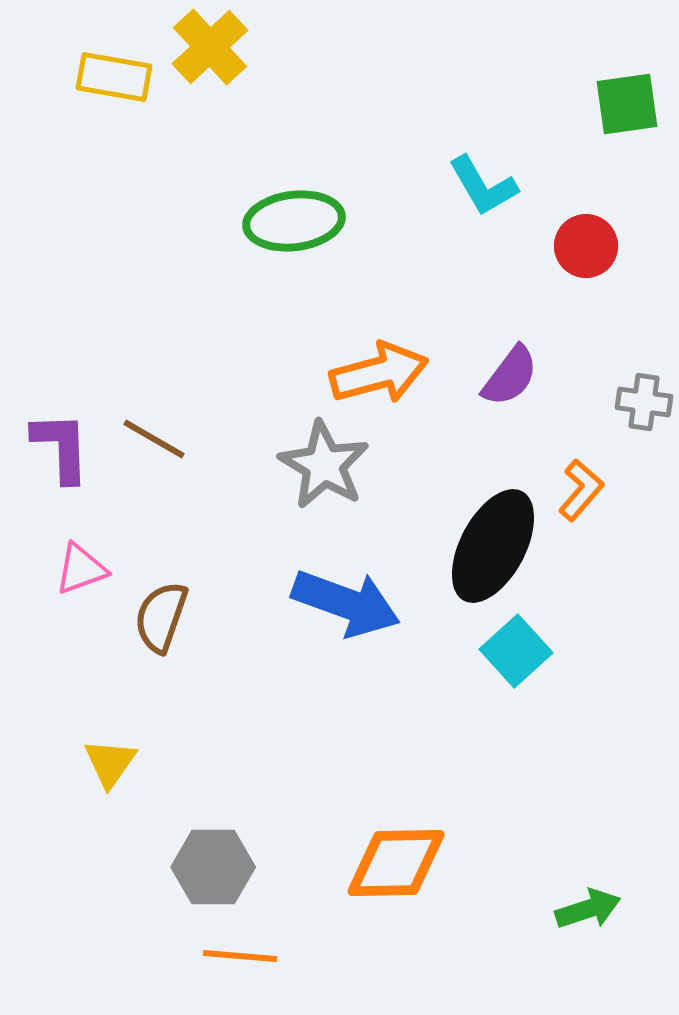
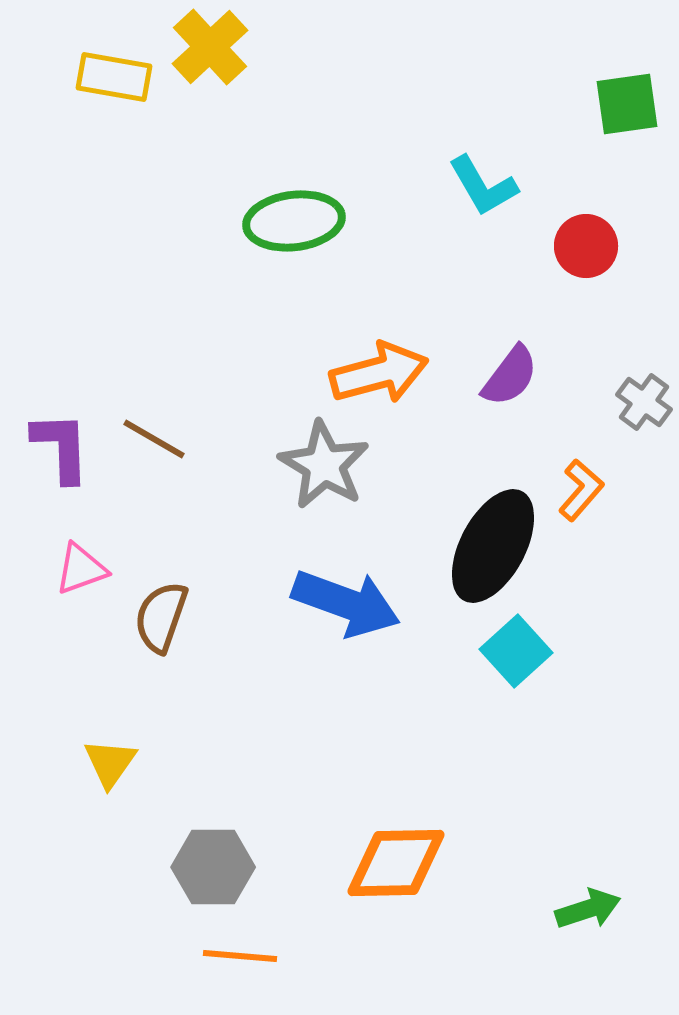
gray cross: rotated 28 degrees clockwise
